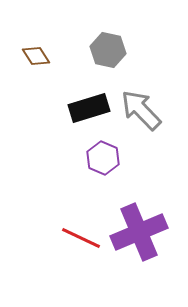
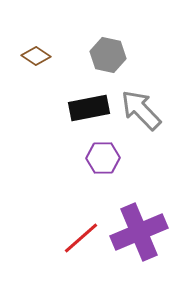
gray hexagon: moved 5 px down
brown diamond: rotated 24 degrees counterclockwise
black rectangle: rotated 6 degrees clockwise
purple hexagon: rotated 24 degrees counterclockwise
red line: rotated 66 degrees counterclockwise
